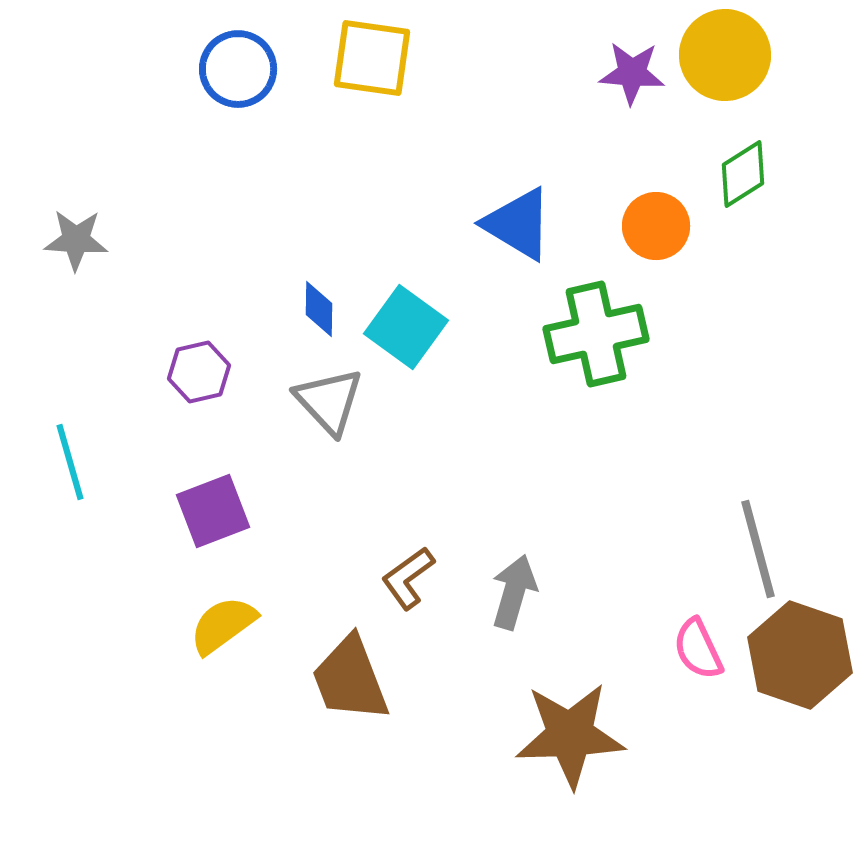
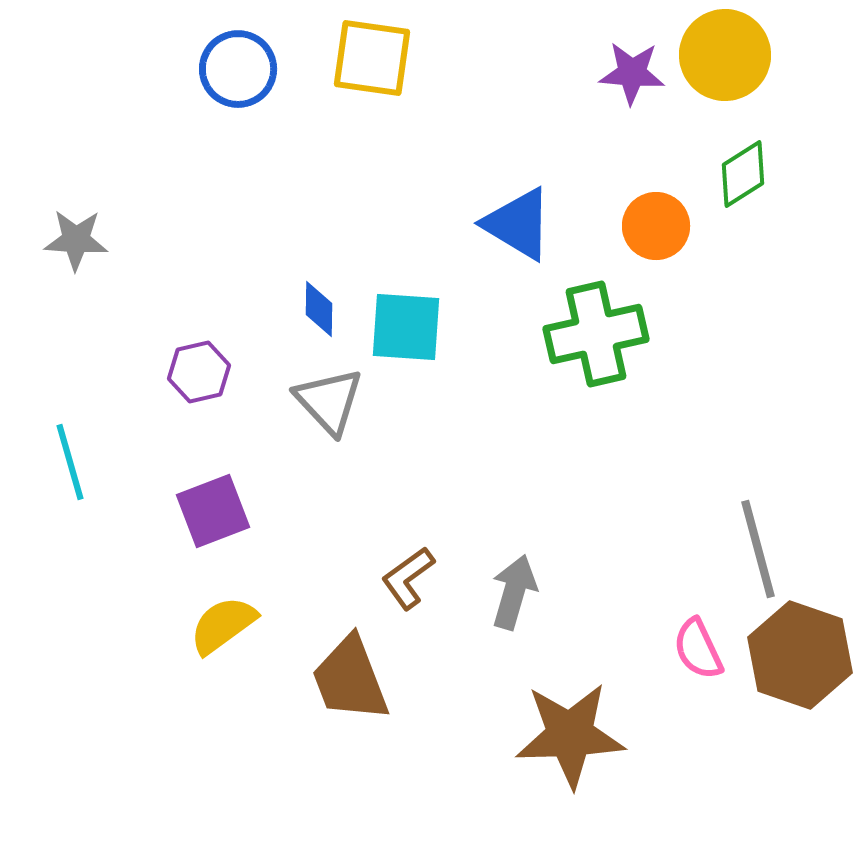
cyan square: rotated 32 degrees counterclockwise
